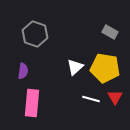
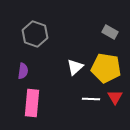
yellow pentagon: moved 1 px right
white line: rotated 12 degrees counterclockwise
